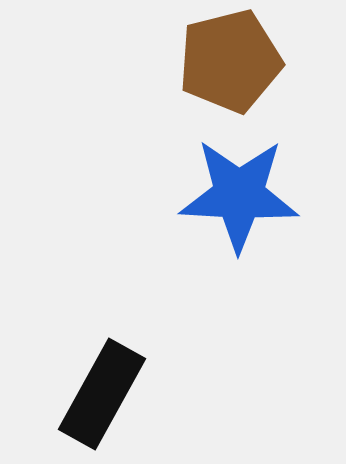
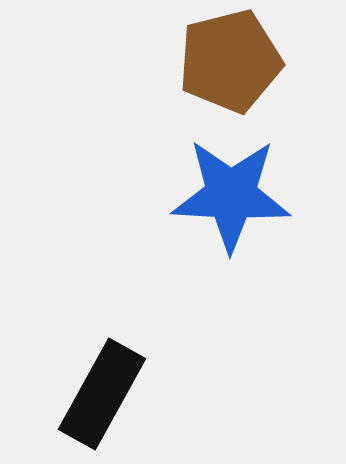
blue star: moved 8 px left
